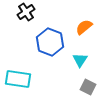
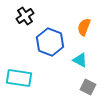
black cross: moved 1 px left, 4 px down
orange semicircle: rotated 30 degrees counterclockwise
cyan triangle: rotated 35 degrees counterclockwise
cyan rectangle: moved 1 px right, 1 px up
